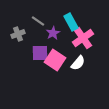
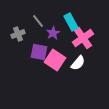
gray line: rotated 16 degrees clockwise
purple square: moved 1 px left, 1 px up; rotated 12 degrees clockwise
